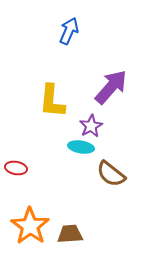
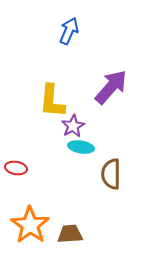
purple star: moved 18 px left
brown semicircle: rotated 52 degrees clockwise
orange star: moved 1 px up
